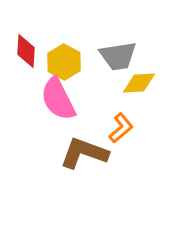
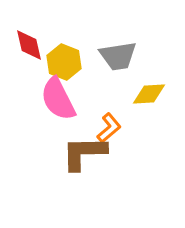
red diamond: moved 3 px right, 6 px up; rotated 16 degrees counterclockwise
yellow hexagon: rotated 8 degrees counterclockwise
yellow diamond: moved 10 px right, 11 px down
orange L-shape: moved 12 px left
brown L-shape: rotated 21 degrees counterclockwise
